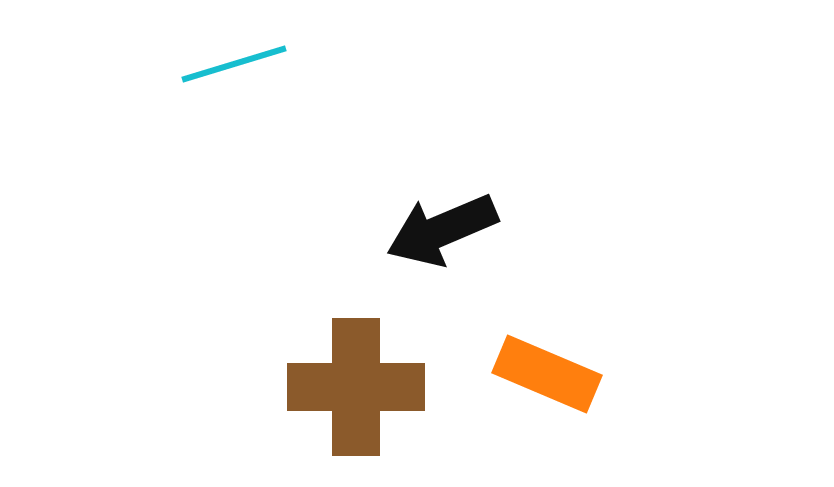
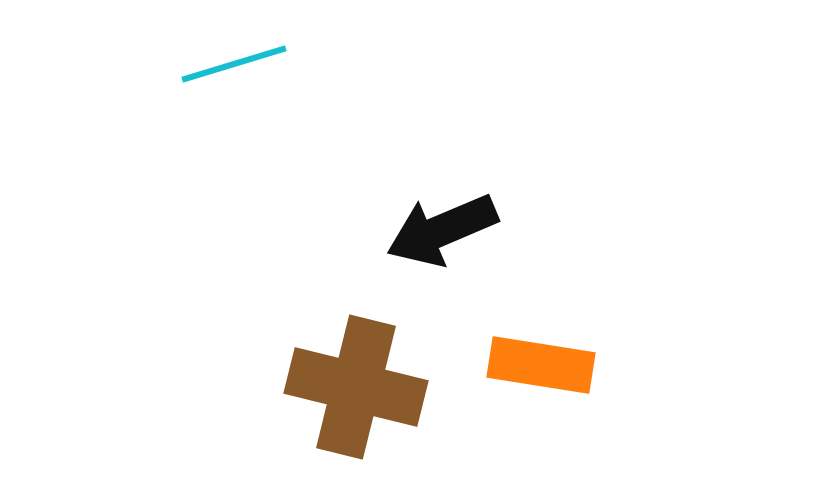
orange rectangle: moved 6 px left, 9 px up; rotated 14 degrees counterclockwise
brown cross: rotated 14 degrees clockwise
